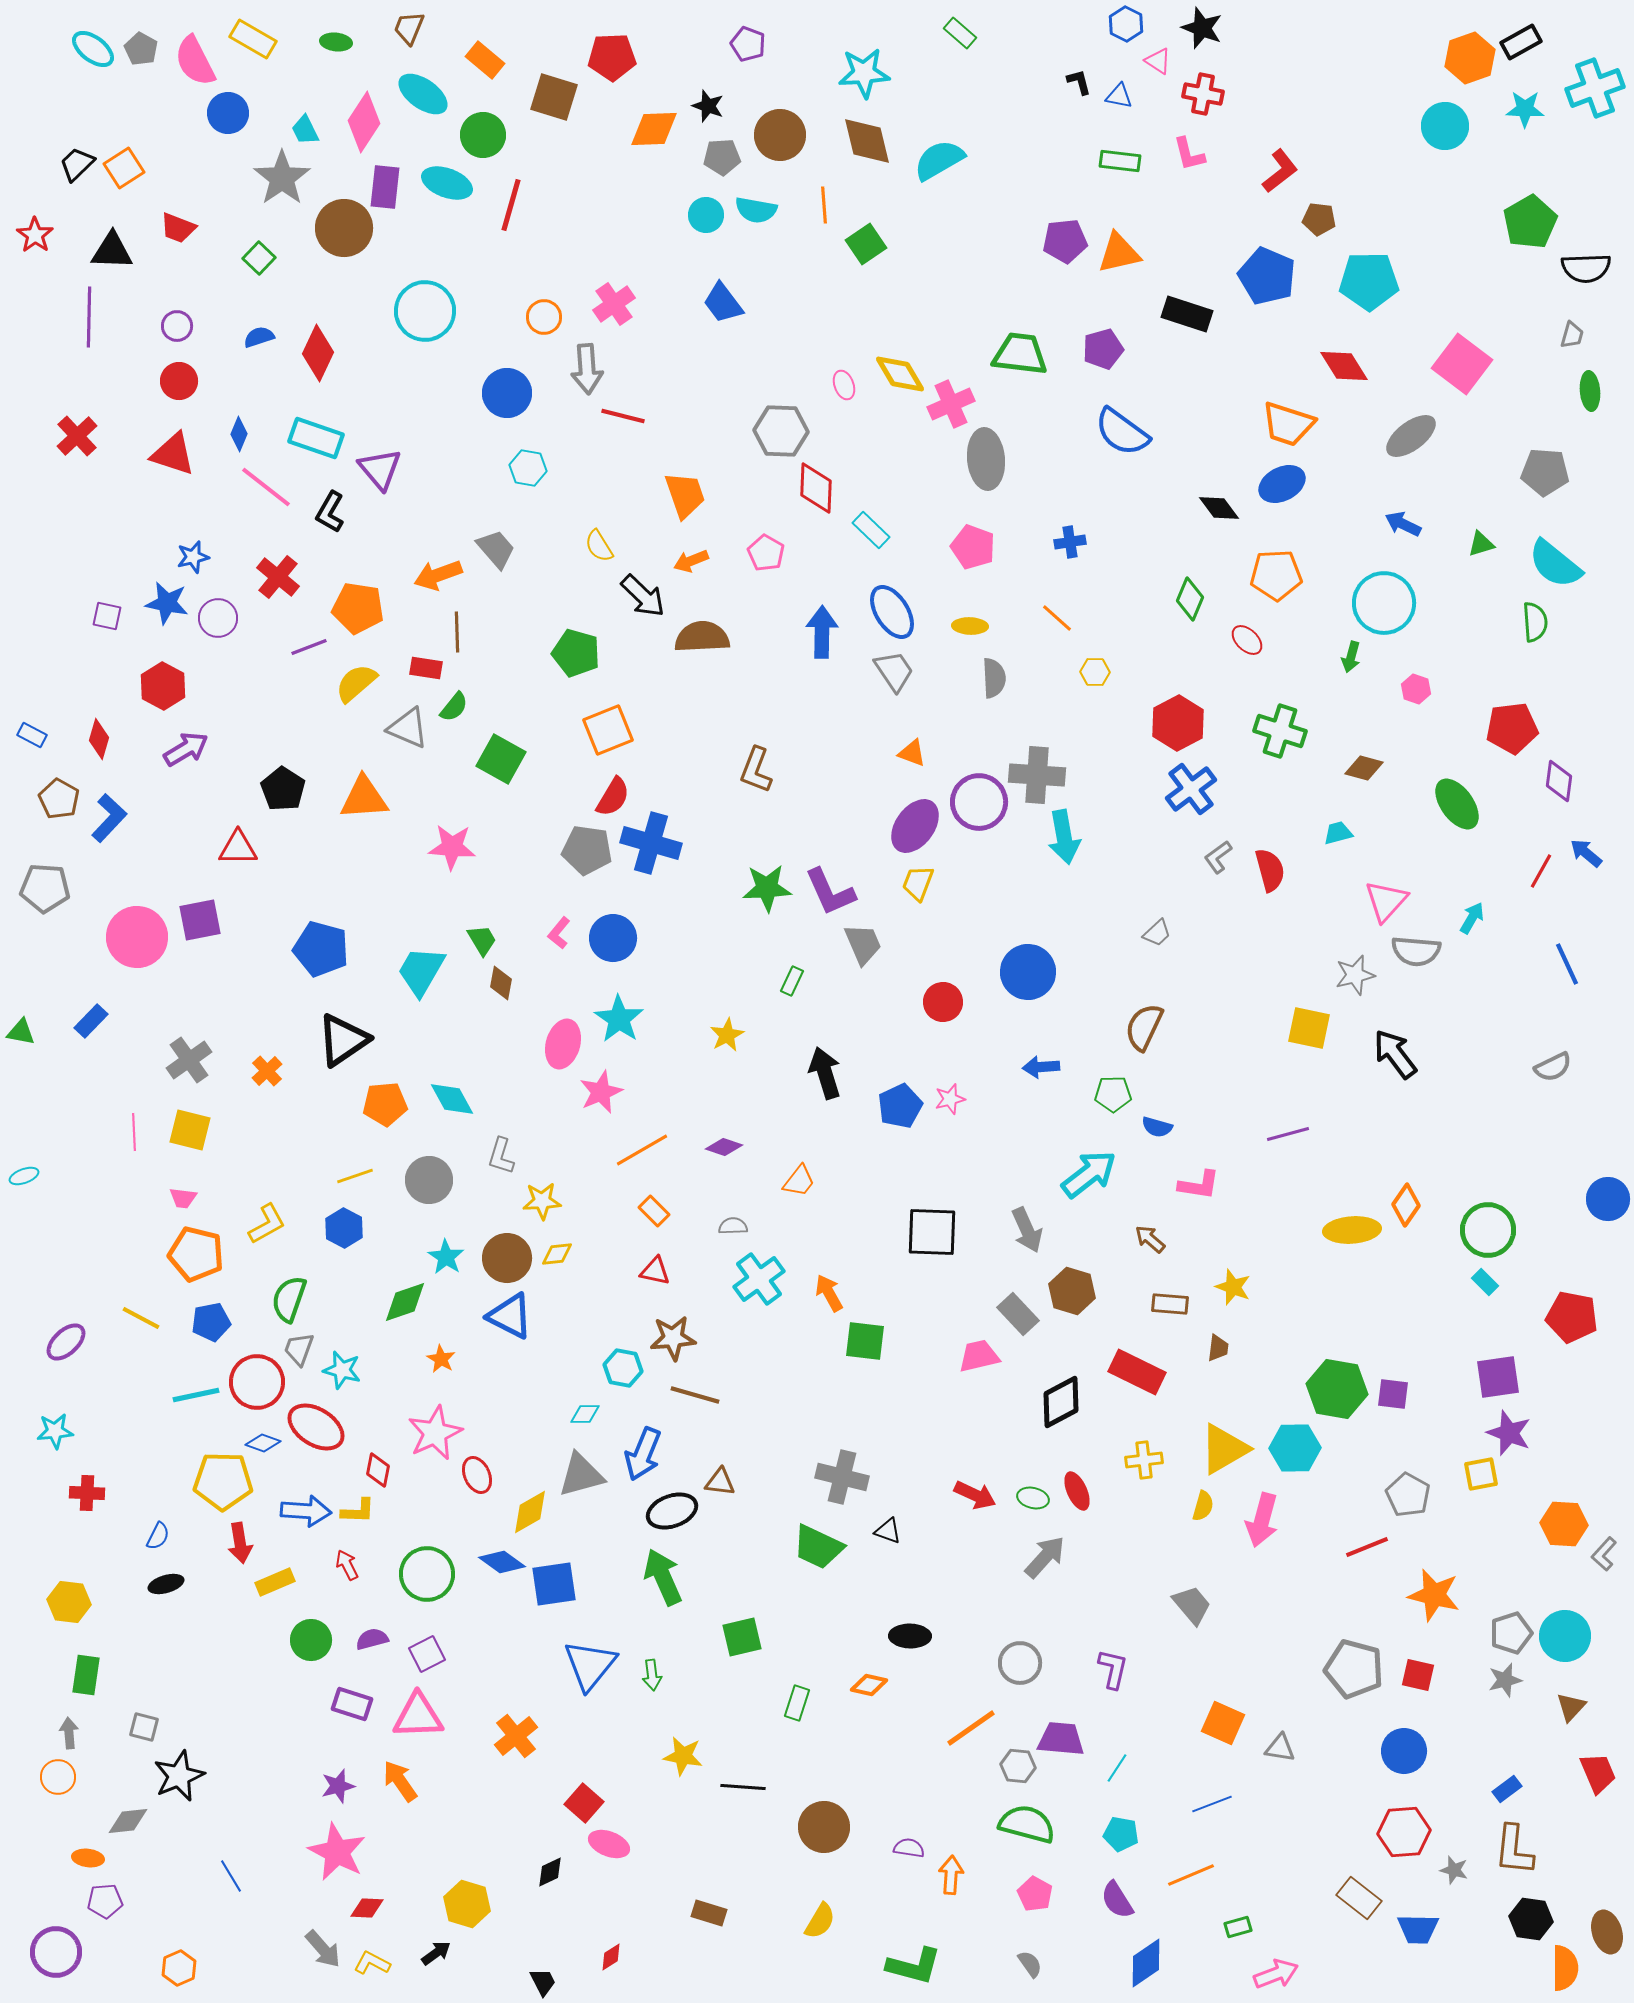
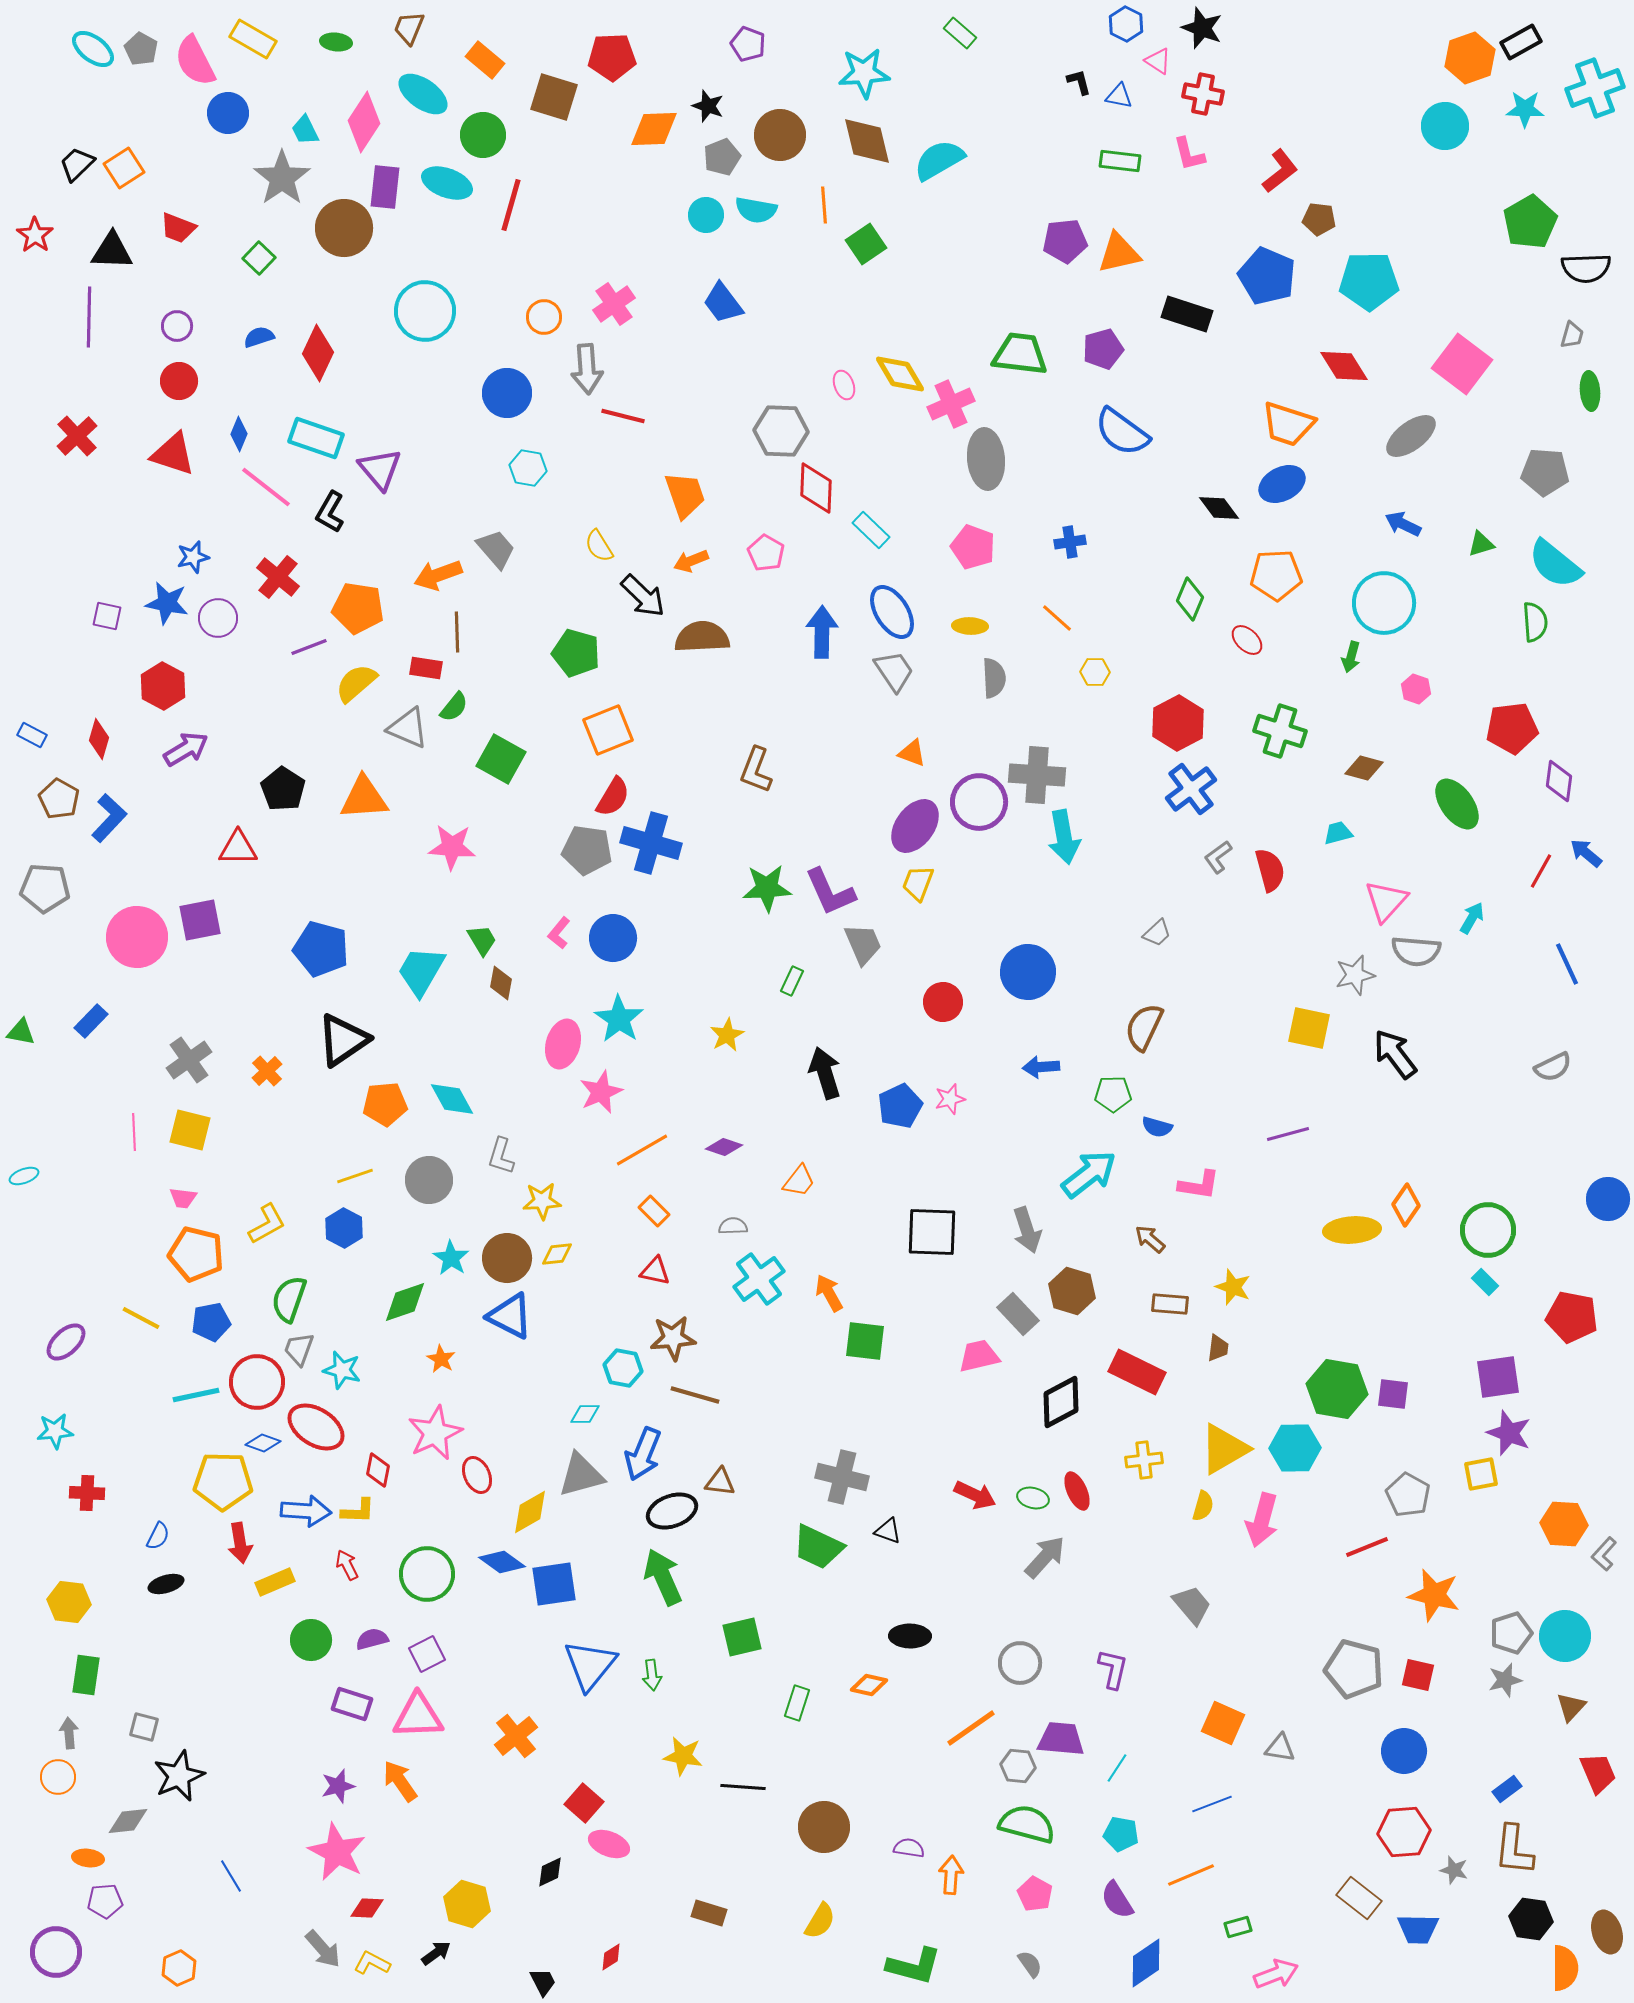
gray pentagon at (722, 157): rotated 18 degrees counterclockwise
gray arrow at (1027, 1230): rotated 6 degrees clockwise
cyan star at (446, 1257): moved 5 px right, 1 px down
